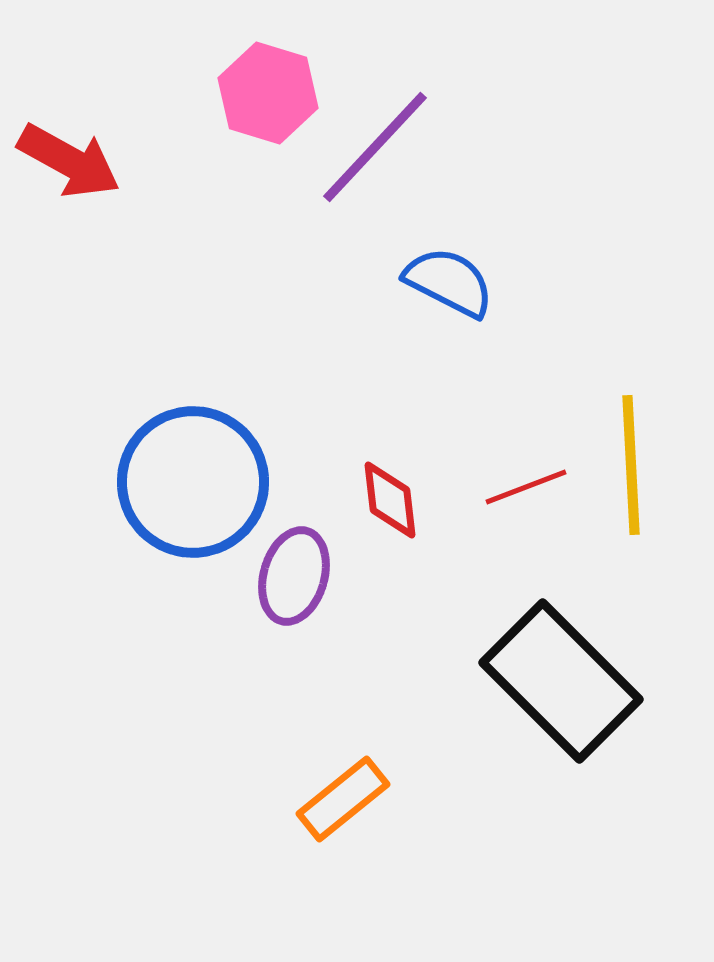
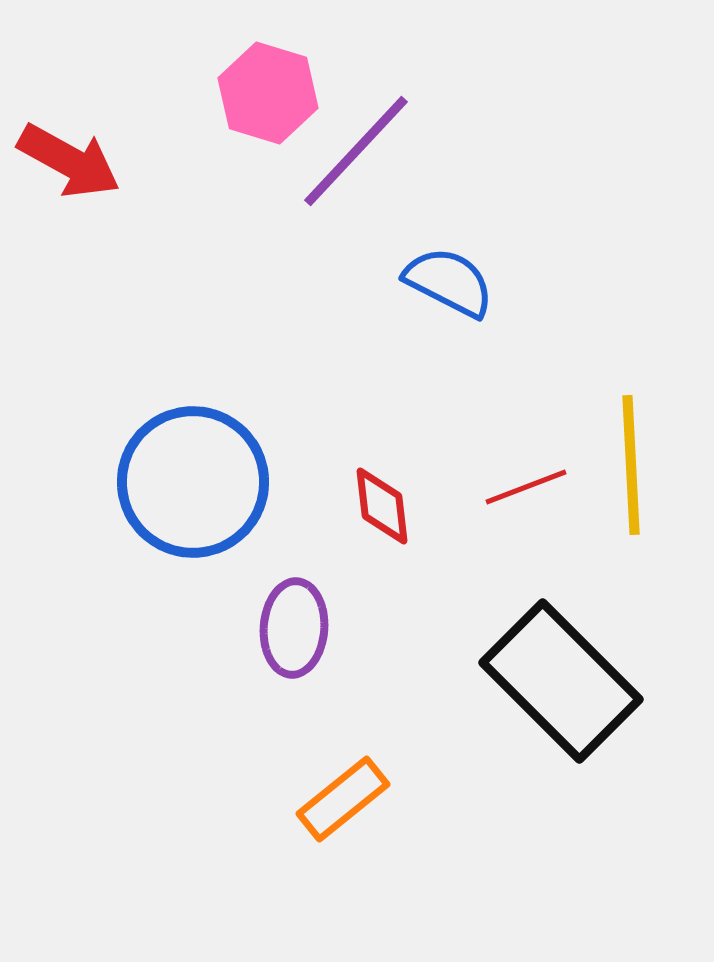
purple line: moved 19 px left, 4 px down
red diamond: moved 8 px left, 6 px down
purple ellipse: moved 52 px down; rotated 12 degrees counterclockwise
